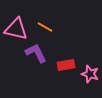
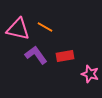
pink triangle: moved 2 px right
purple L-shape: moved 2 px down; rotated 10 degrees counterclockwise
red rectangle: moved 1 px left, 9 px up
